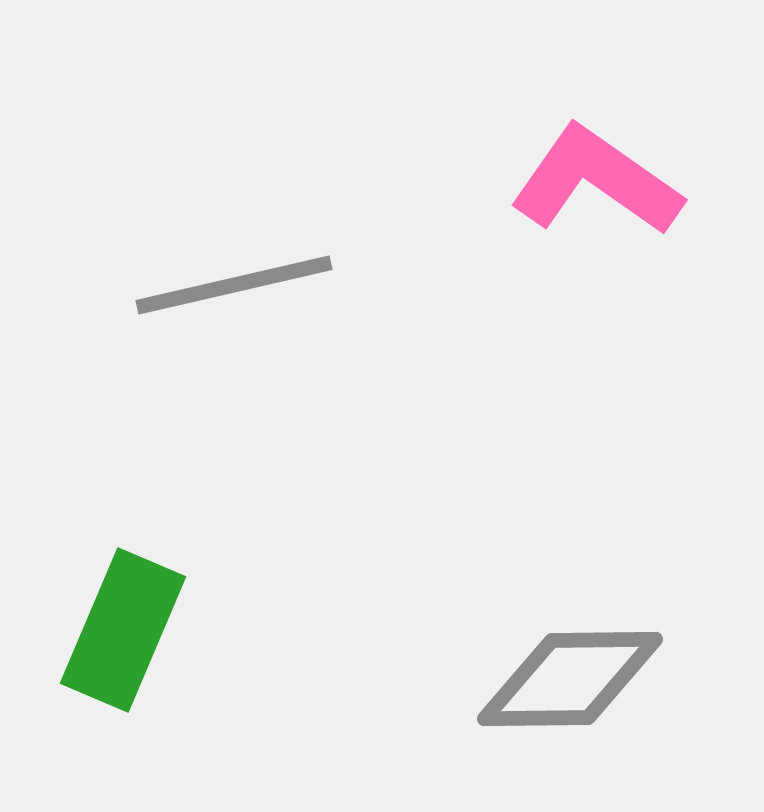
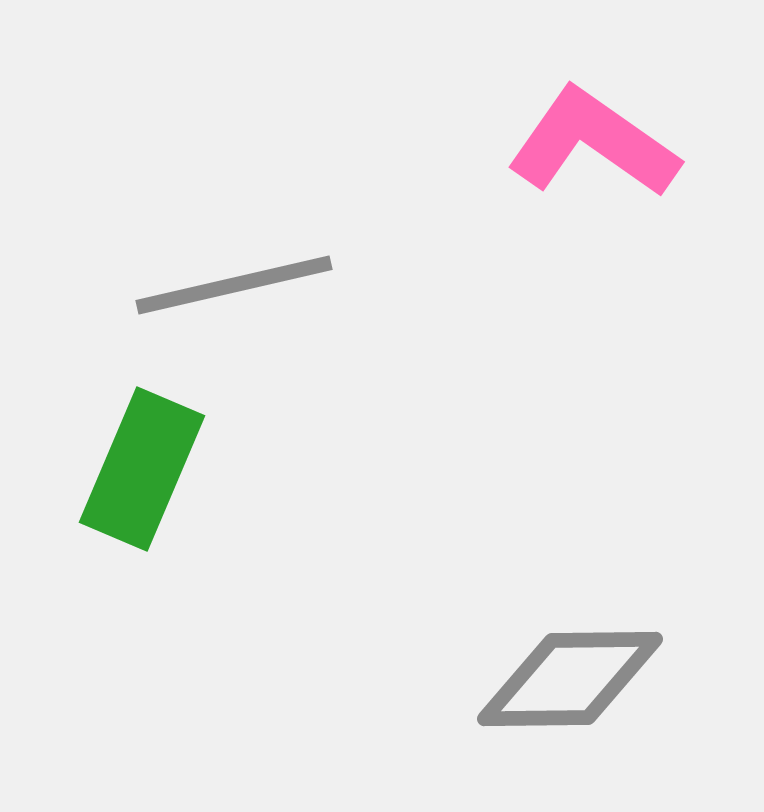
pink L-shape: moved 3 px left, 38 px up
green rectangle: moved 19 px right, 161 px up
